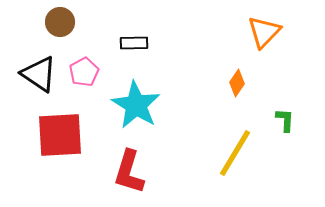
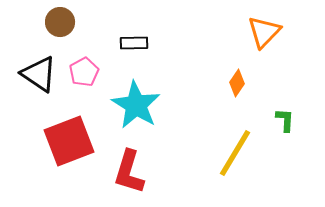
red square: moved 9 px right, 6 px down; rotated 18 degrees counterclockwise
